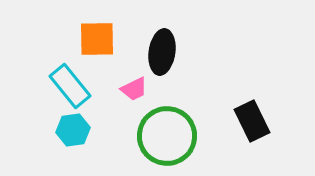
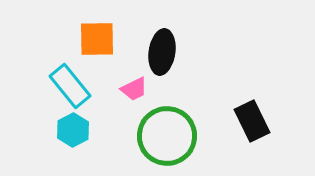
cyan hexagon: rotated 20 degrees counterclockwise
